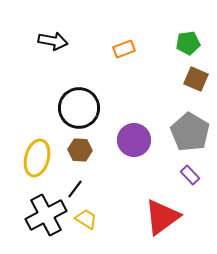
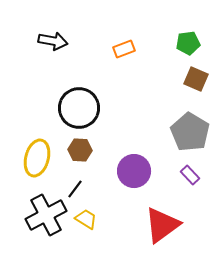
purple circle: moved 31 px down
red triangle: moved 8 px down
